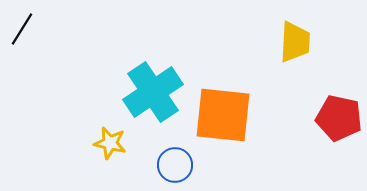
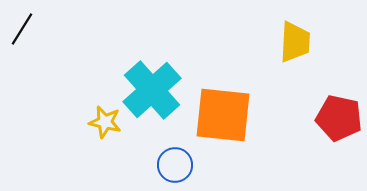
cyan cross: moved 1 px left, 2 px up; rotated 8 degrees counterclockwise
yellow star: moved 5 px left, 21 px up
